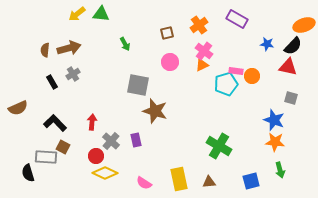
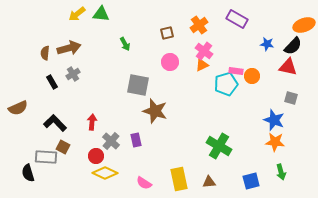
brown semicircle at (45, 50): moved 3 px down
green arrow at (280, 170): moved 1 px right, 2 px down
